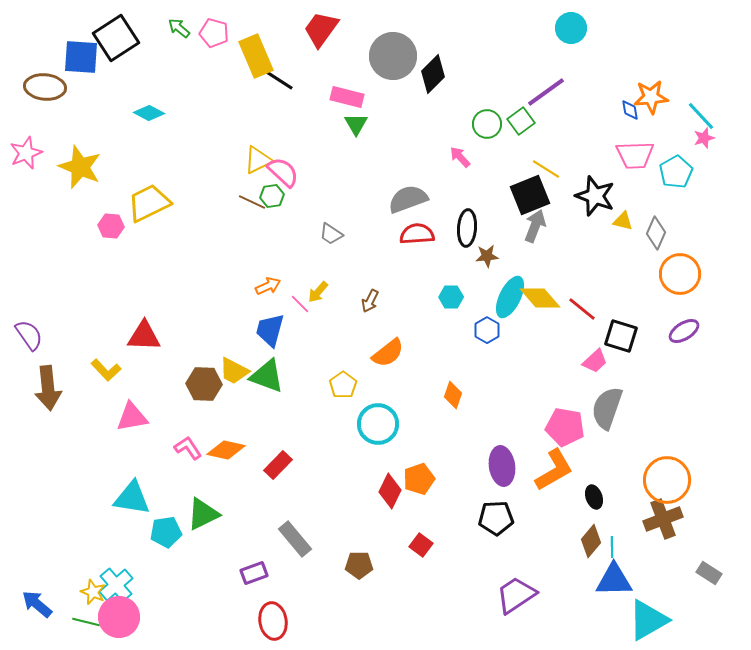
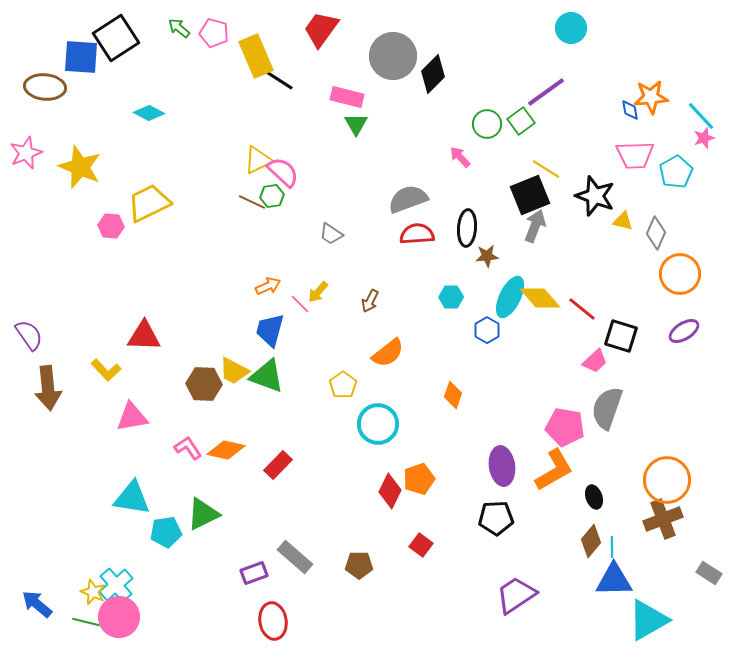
gray rectangle at (295, 539): moved 18 px down; rotated 9 degrees counterclockwise
